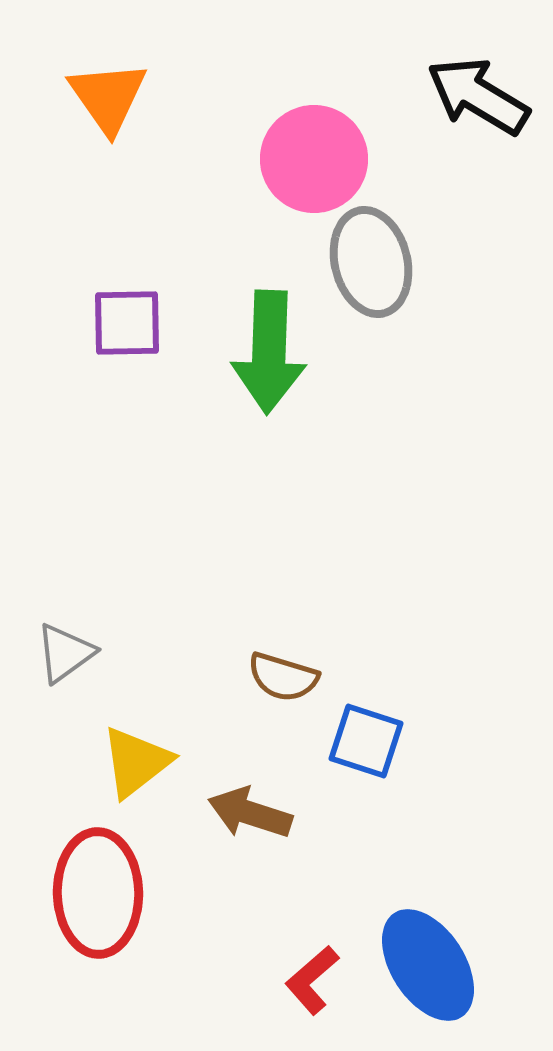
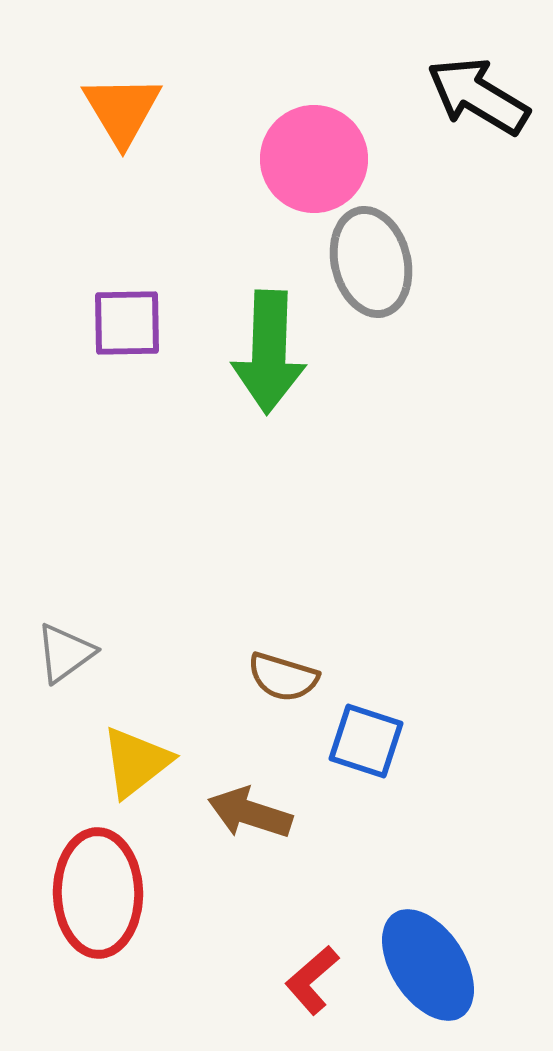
orange triangle: moved 14 px right, 13 px down; rotated 4 degrees clockwise
